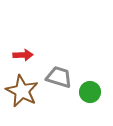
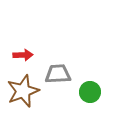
gray trapezoid: moved 1 px left, 3 px up; rotated 20 degrees counterclockwise
brown star: moved 1 px right; rotated 24 degrees clockwise
